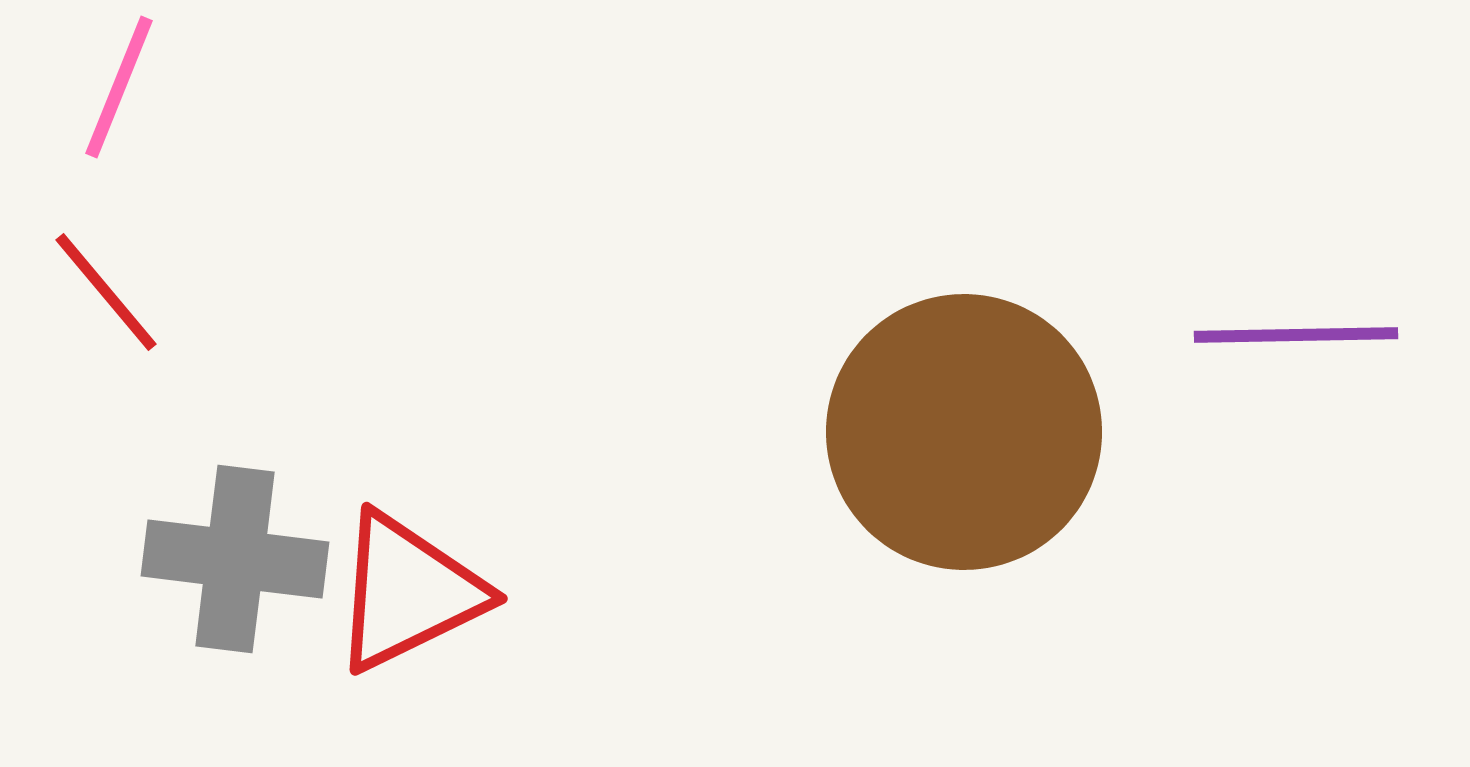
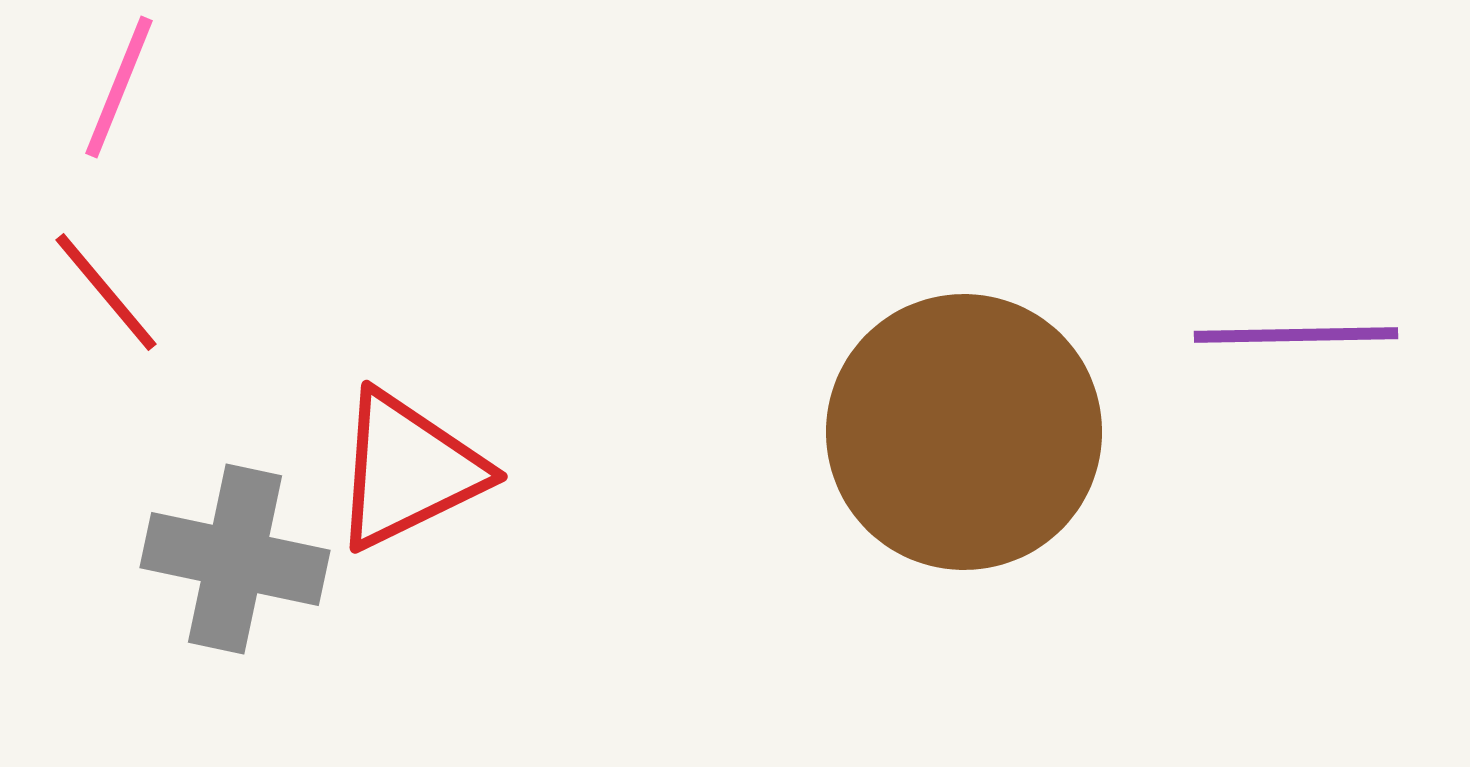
gray cross: rotated 5 degrees clockwise
red triangle: moved 122 px up
